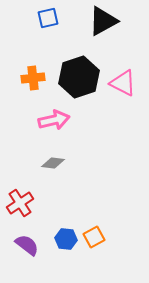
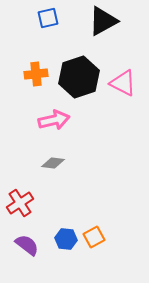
orange cross: moved 3 px right, 4 px up
